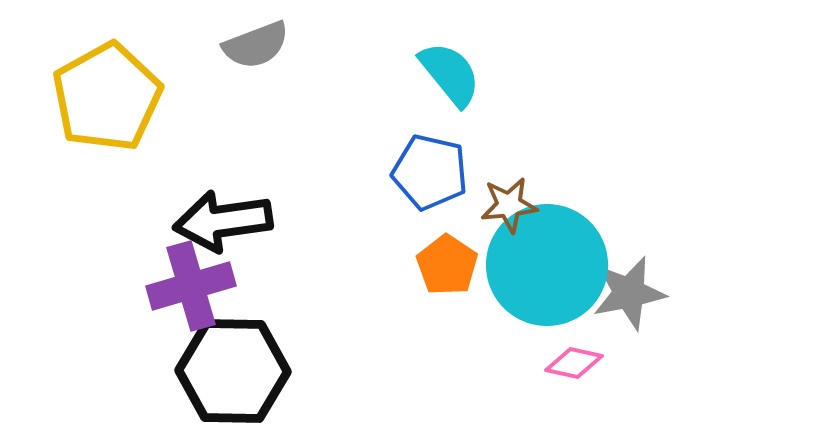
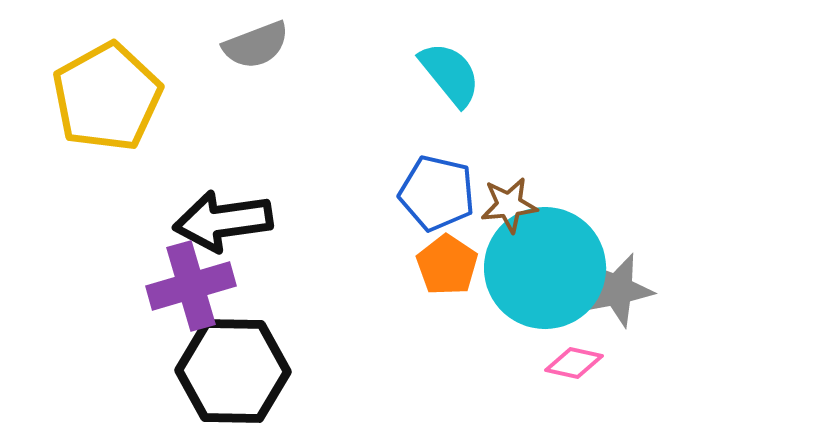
blue pentagon: moved 7 px right, 21 px down
cyan circle: moved 2 px left, 3 px down
gray star: moved 12 px left, 3 px up
